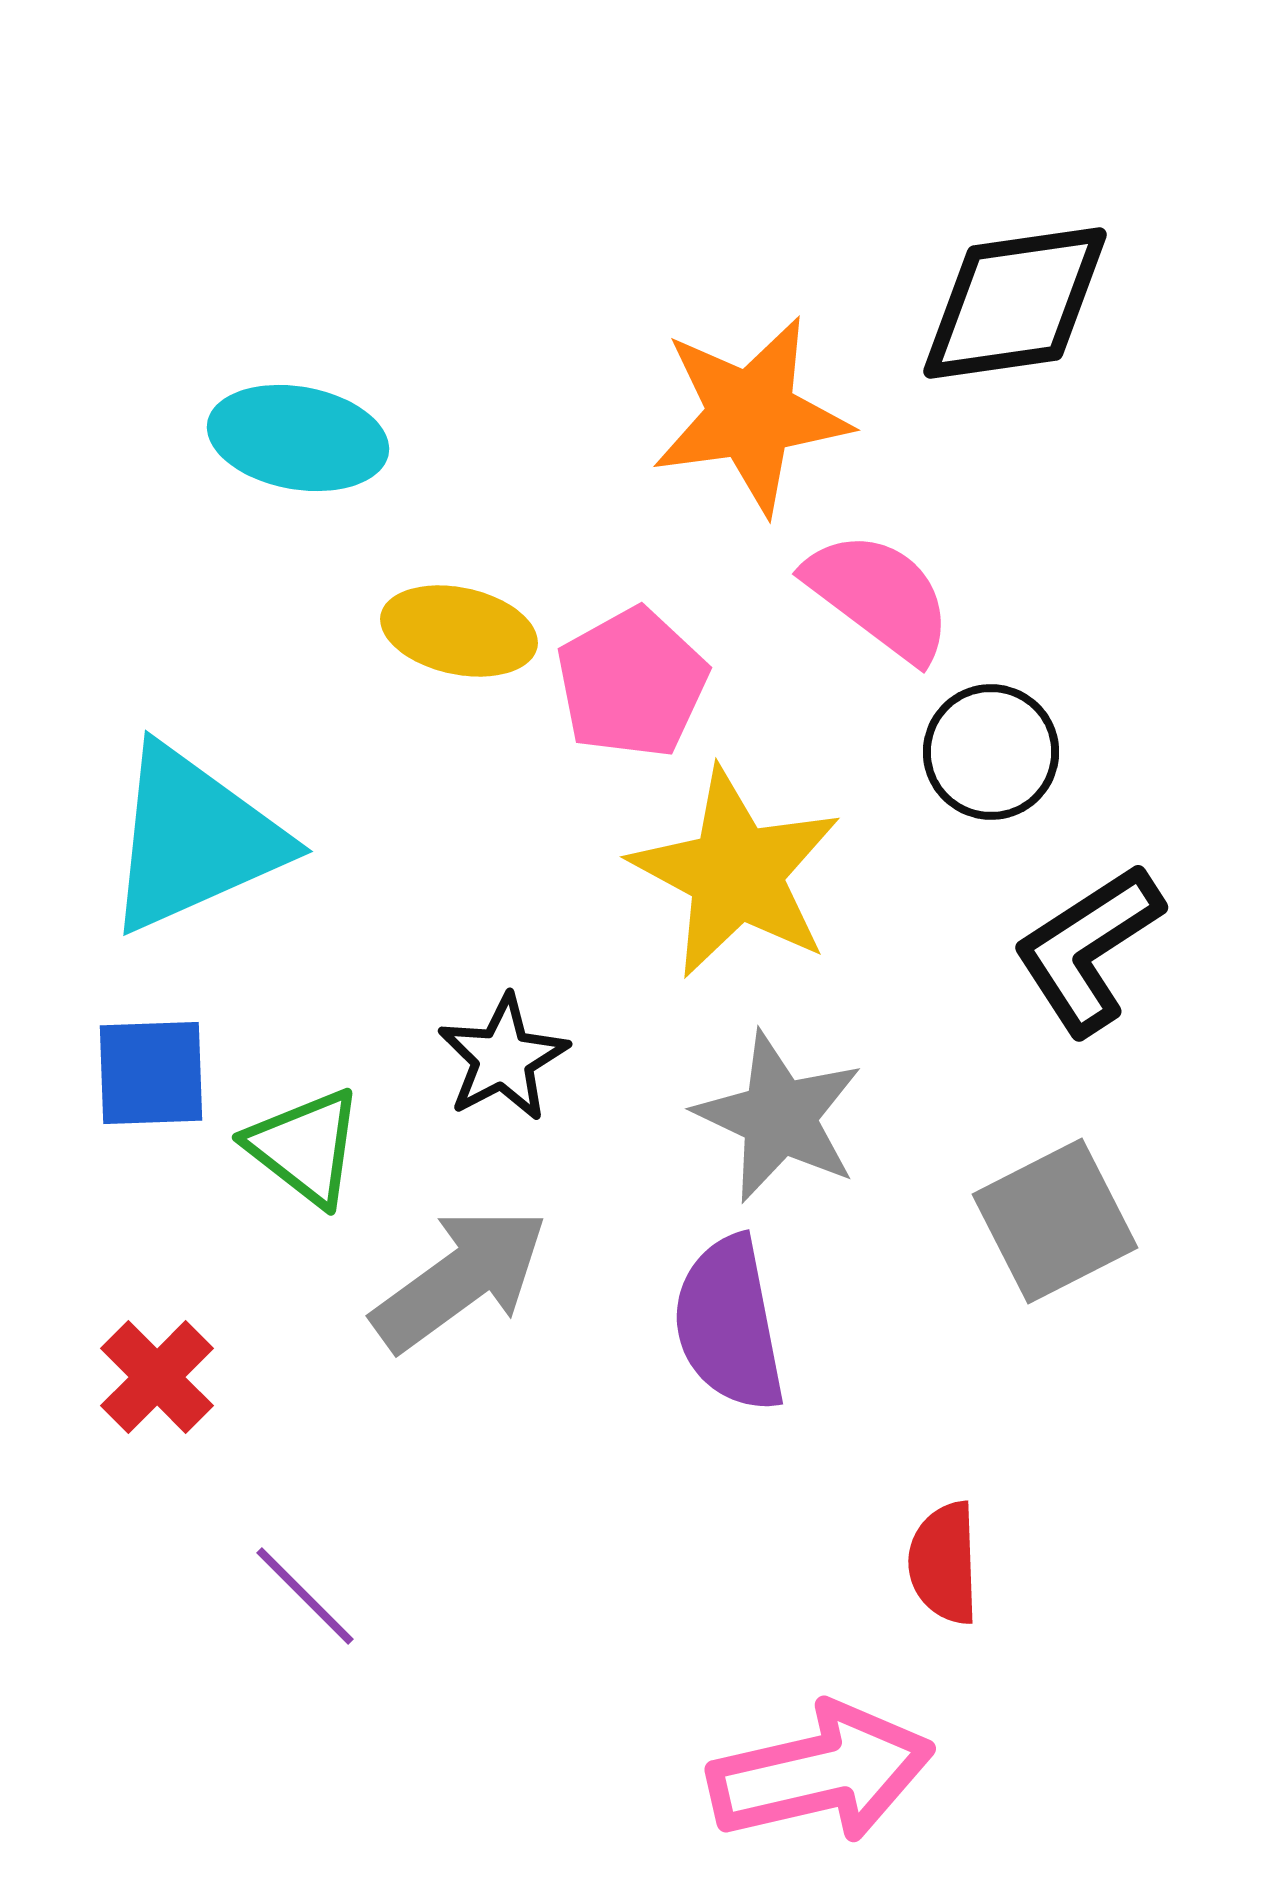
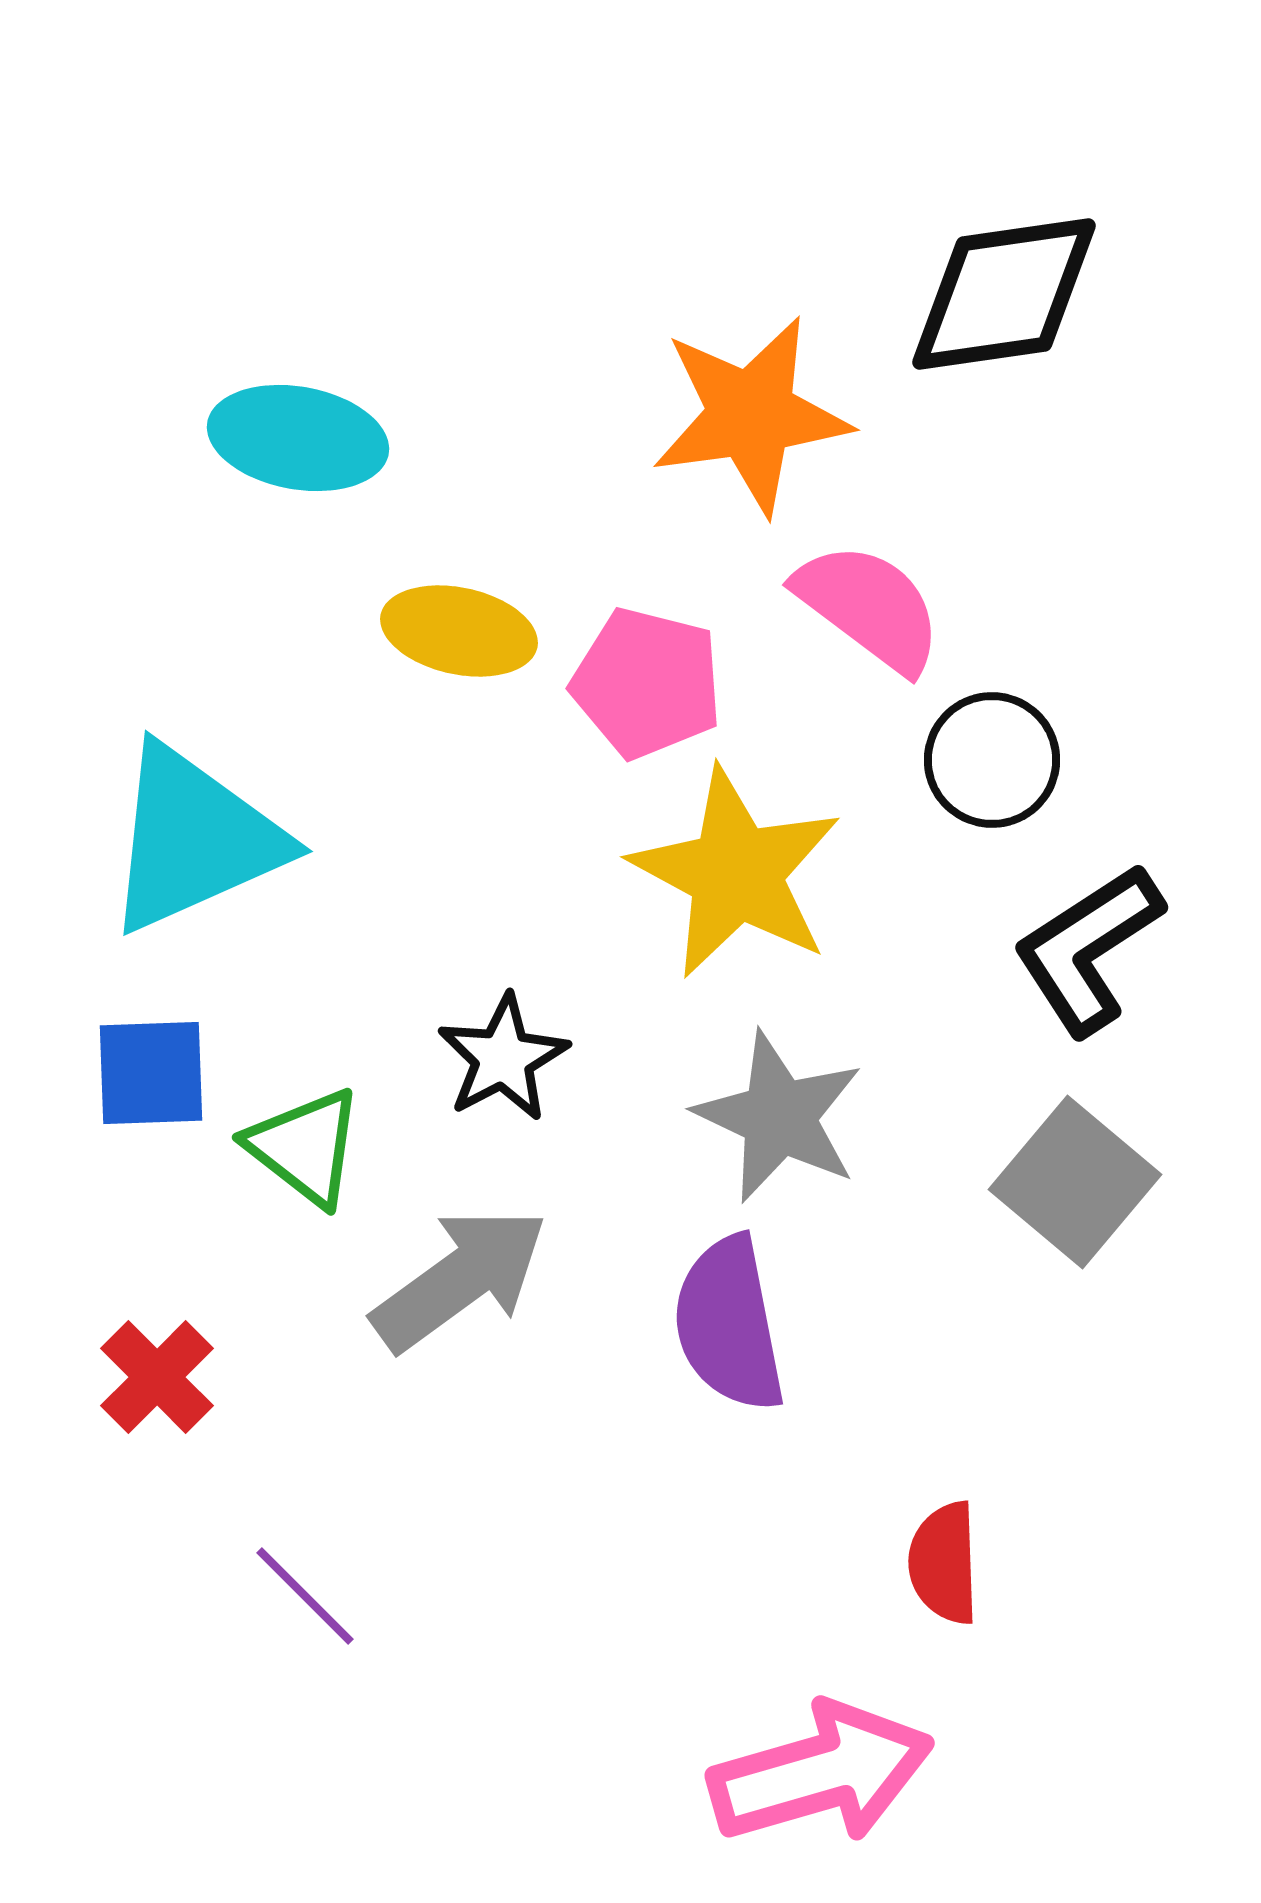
black diamond: moved 11 px left, 9 px up
pink semicircle: moved 10 px left, 11 px down
pink pentagon: moved 15 px right; rotated 29 degrees counterclockwise
black circle: moved 1 px right, 8 px down
gray square: moved 20 px right, 39 px up; rotated 23 degrees counterclockwise
pink arrow: rotated 3 degrees counterclockwise
